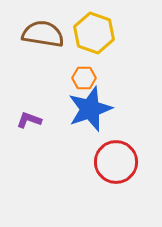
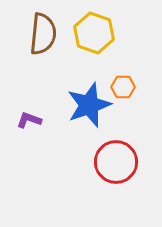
brown semicircle: rotated 87 degrees clockwise
orange hexagon: moved 39 px right, 9 px down
blue star: moved 1 px left, 4 px up
